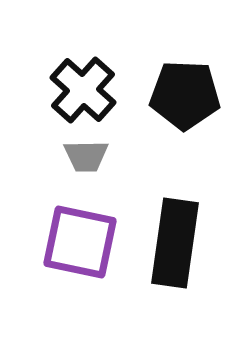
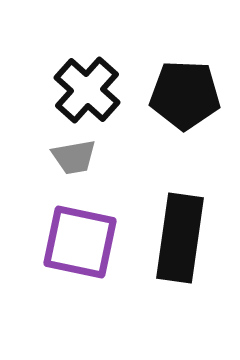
black cross: moved 4 px right
gray trapezoid: moved 12 px left, 1 px down; rotated 9 degrees counterclockwise
black rectangle: moved 5 px right, 5 px up
